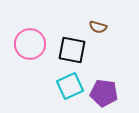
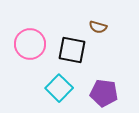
cyan square: moved 11 px left, 2 px down; rotated 20 degrees counterclockwise
